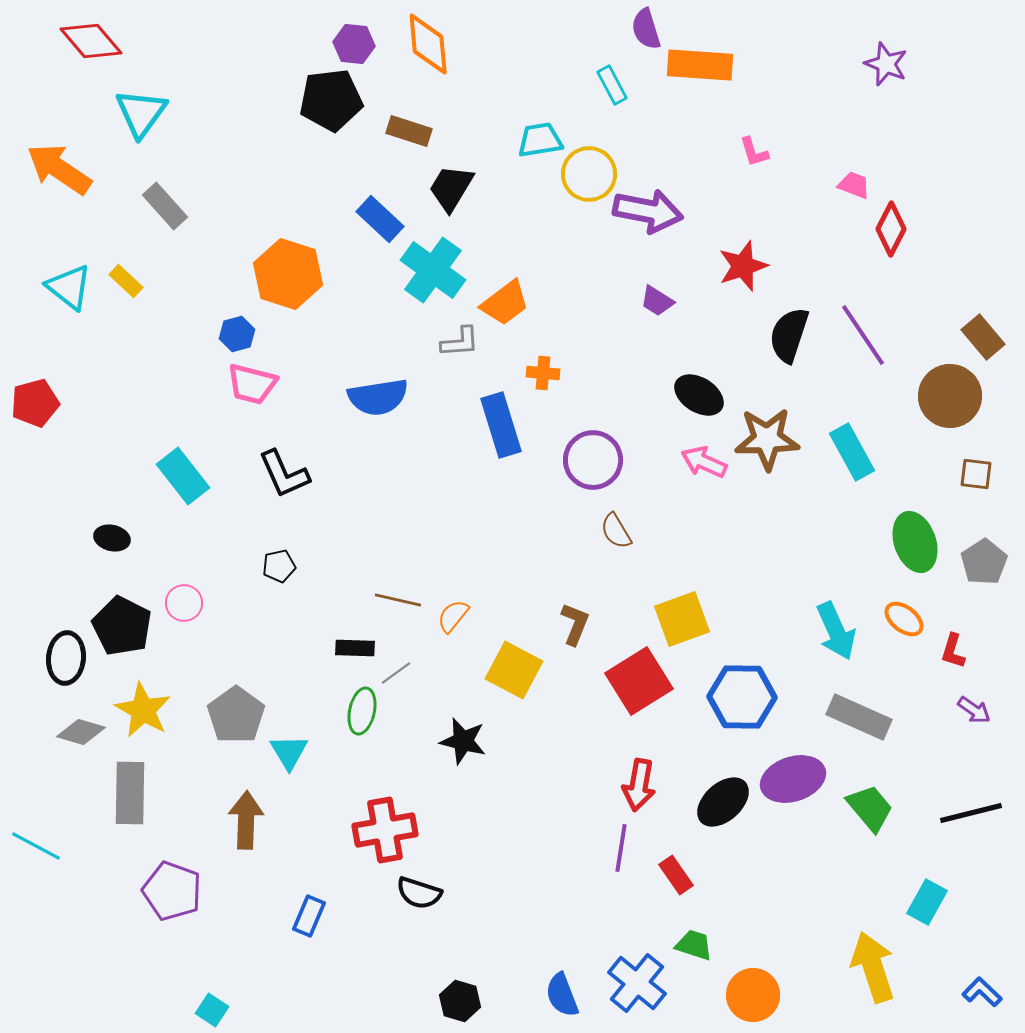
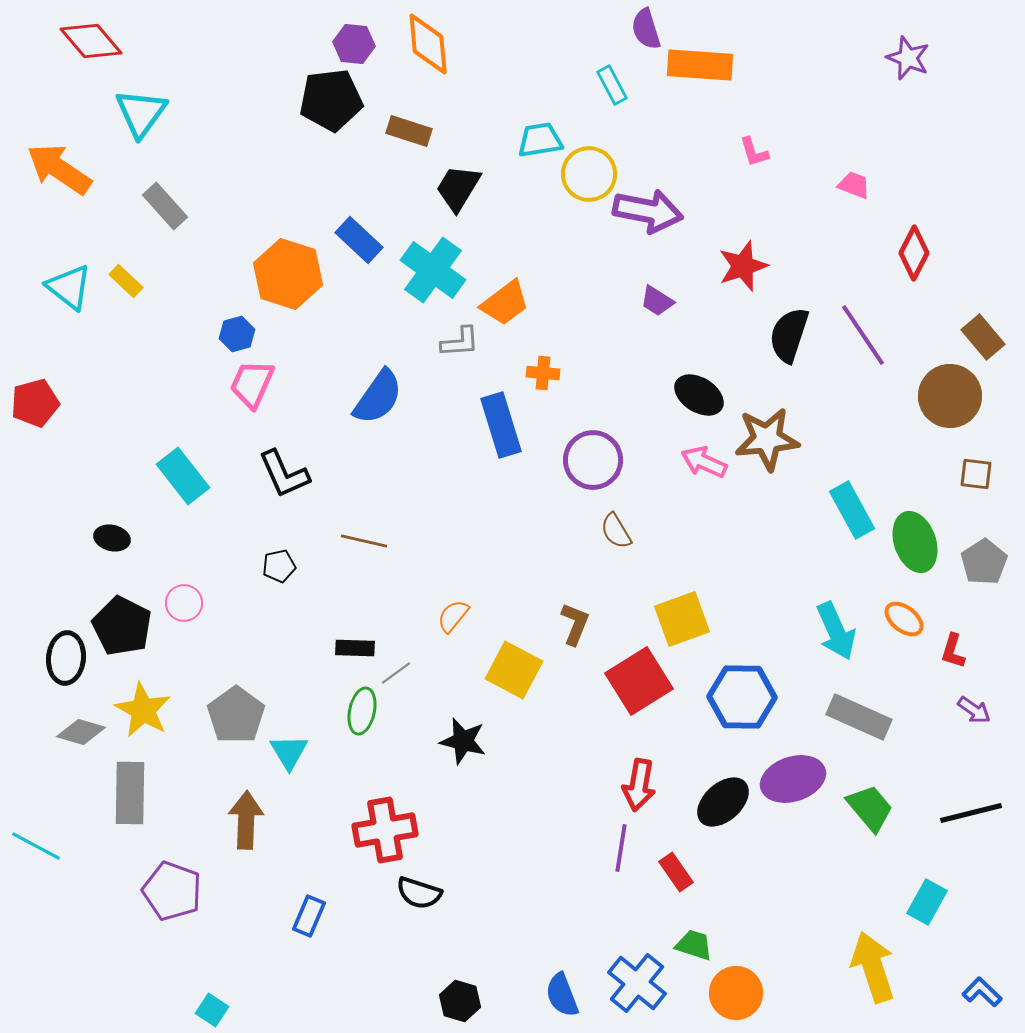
purple star at (886, 64): moved 22 px right, 6 px up
black trapezoid at (451, 188): moved 7 px right
blue rectangle at (380, 219): moved 21 px left, 21 px down
red diamond at (891, 229): moved 23 px right, 24 px down
pink trapezoid at (252, 384): rotated 100 degrees clockwise
blue semicircle at (378, 397): rotated 46 degrees counterclockwise
brown star at (767, 439): rotated 4 degrees counterclockwise
cyan rectangle at (852, 452): moved 58 px down
brown line at (398, 600): moved 34 px left, 59 px up
red rectangle at (676, 875): moved 3 px up
orange circle at (753, 995): moved 17 px left, 2 px up
